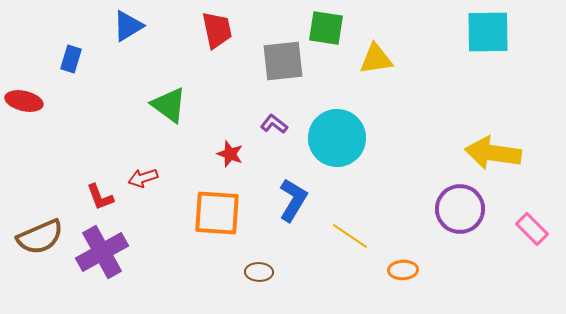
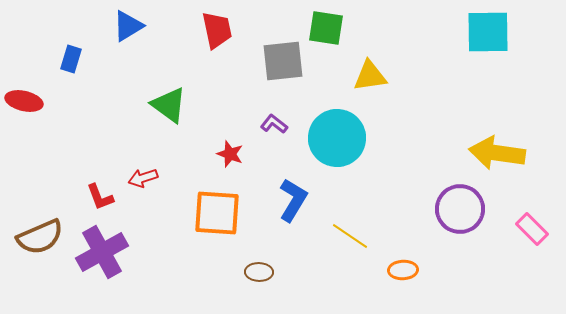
yellow triangle: moved 6 px left, 17 px down
yellow arrow: moved 4 px right
